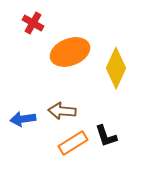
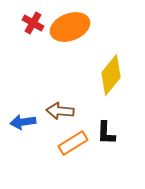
orange ellipse: moved 25 px up
yellow diamond: moved 5 px left, 7 px down; rotated 15 degrees clockwise
brown arrow: moved 2 px left
blue arrow: moved 3 px down
black L-shape: moved 3 px up; rotated 20 degrees clockwise
